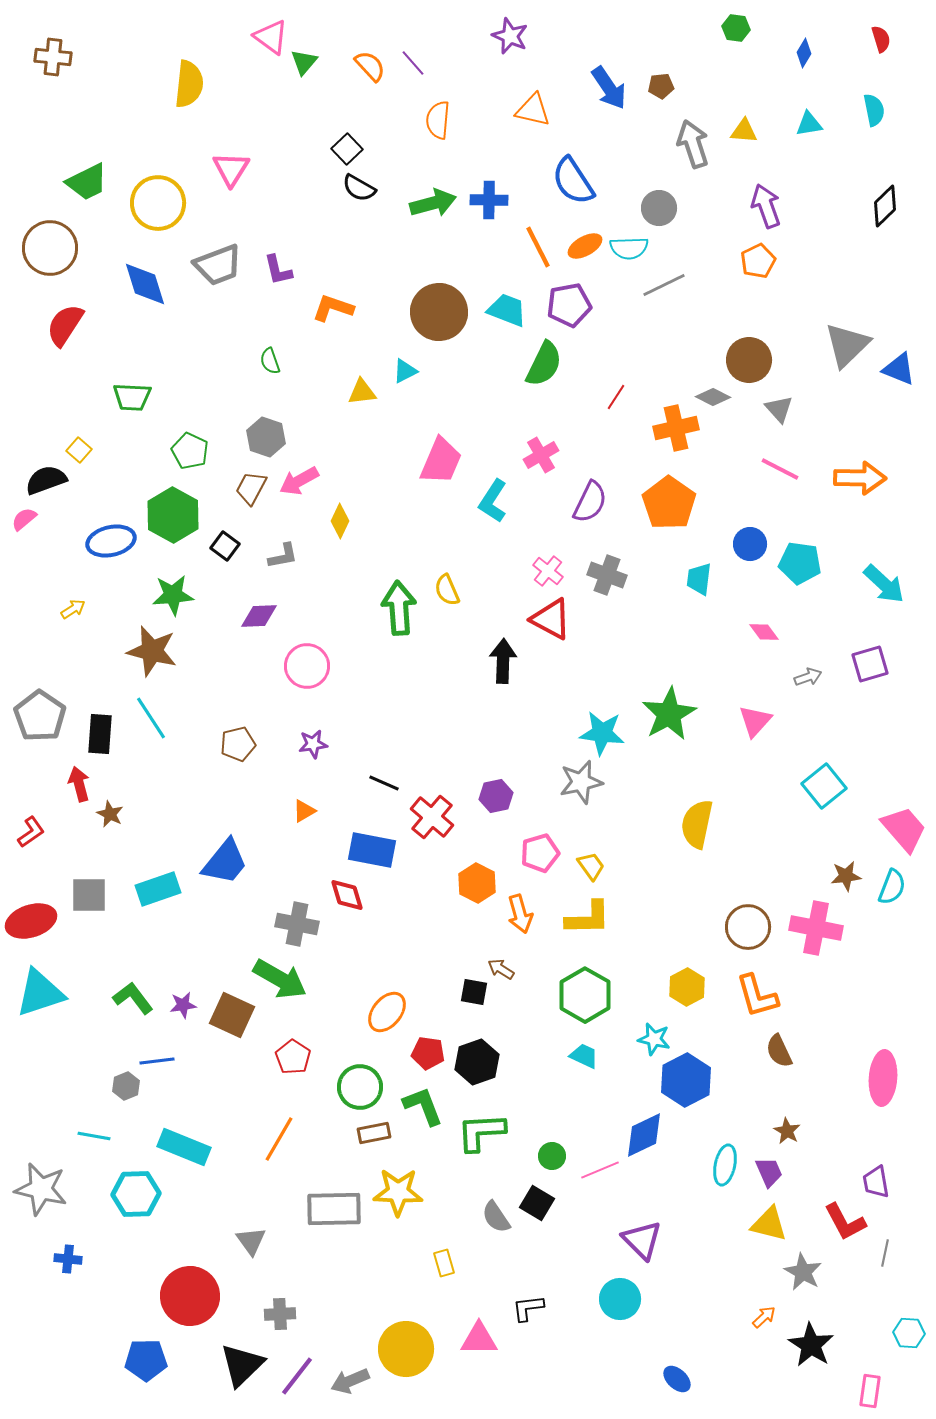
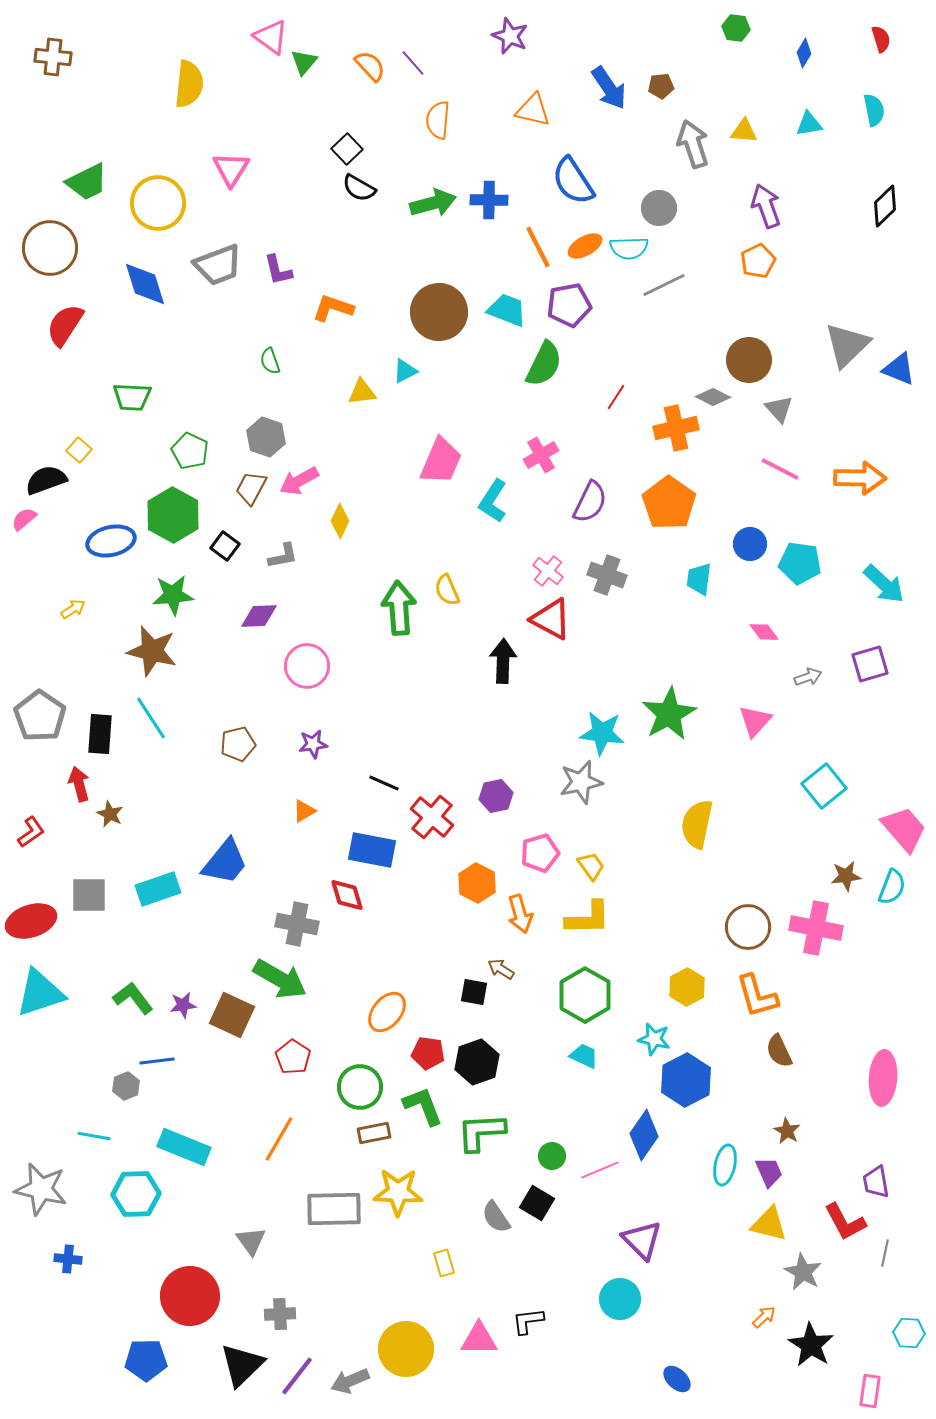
blue diamond at (644, 1135): rotated 30 degrees counterclockwise
black L-shape at (528, 1308): moved 13 px down
